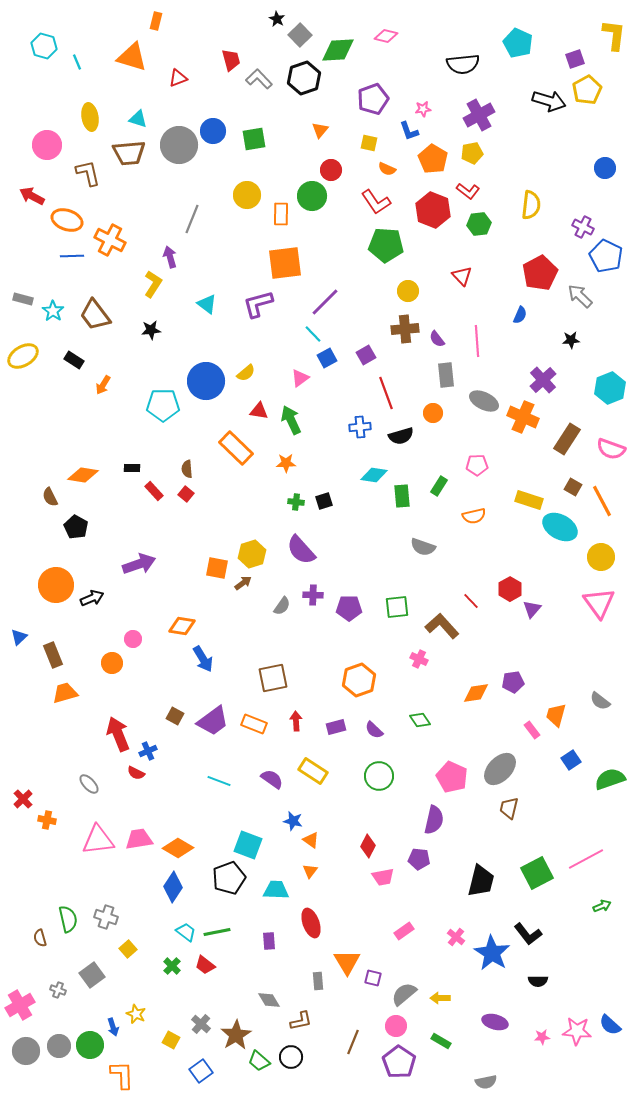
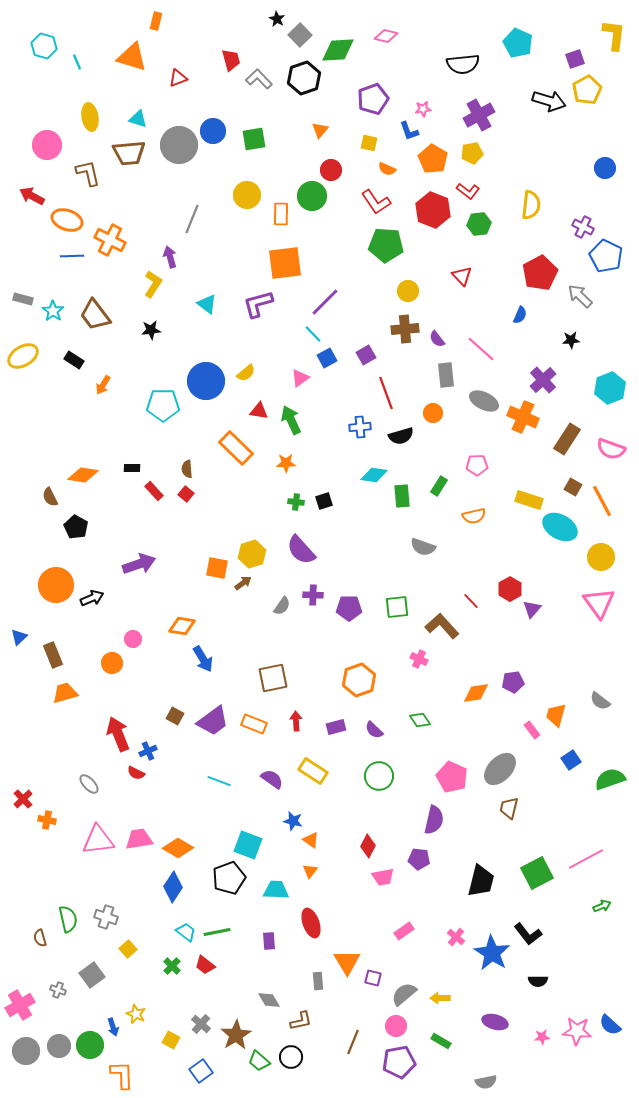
pink line at (477, 341): moved 4 px right, 8 px down; rotated 44 degrees counterclockwise
purple pentagon at (399, 1062): rotated 28 degrees clockwise
